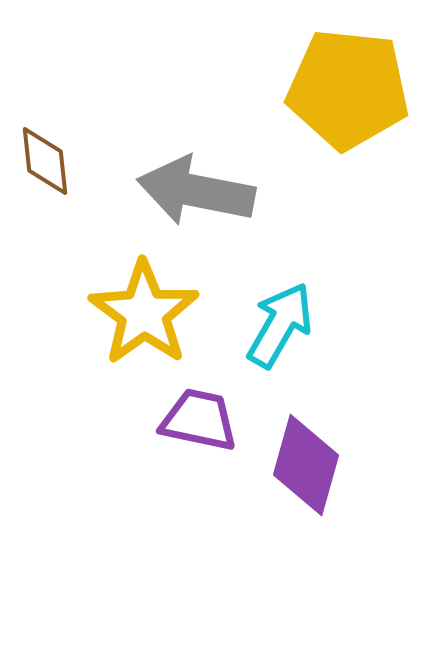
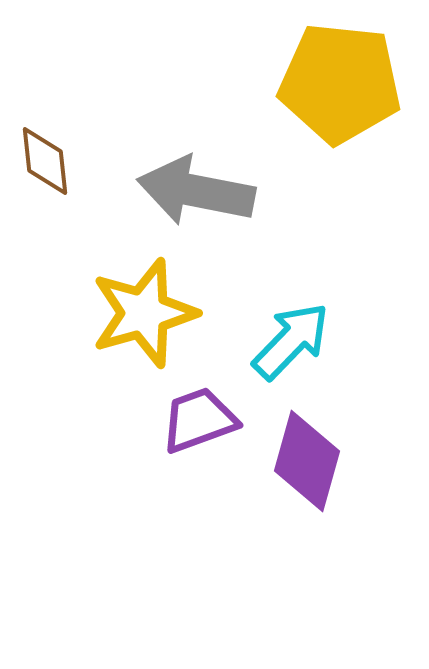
yellow pentagon: moved 8 px left, 6 px up
yellow star: rotated 20 degrees clockwise
cyan arrow: moved 11 px right, 16 px down; rotated 14 degrees clockwise
purple trapezoid: rotated 32 degrees counterclockwise
purple diamond: moved 1 px right, 4 px up
